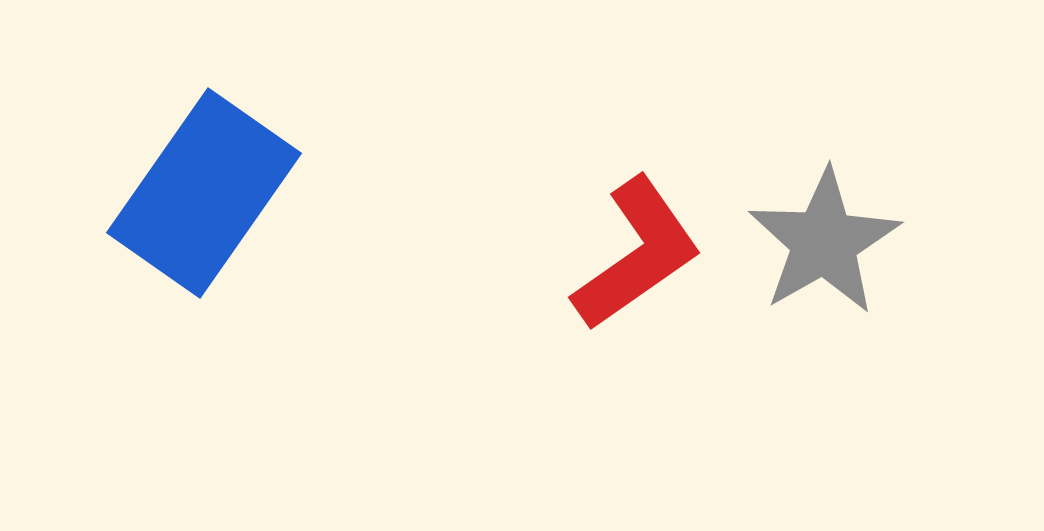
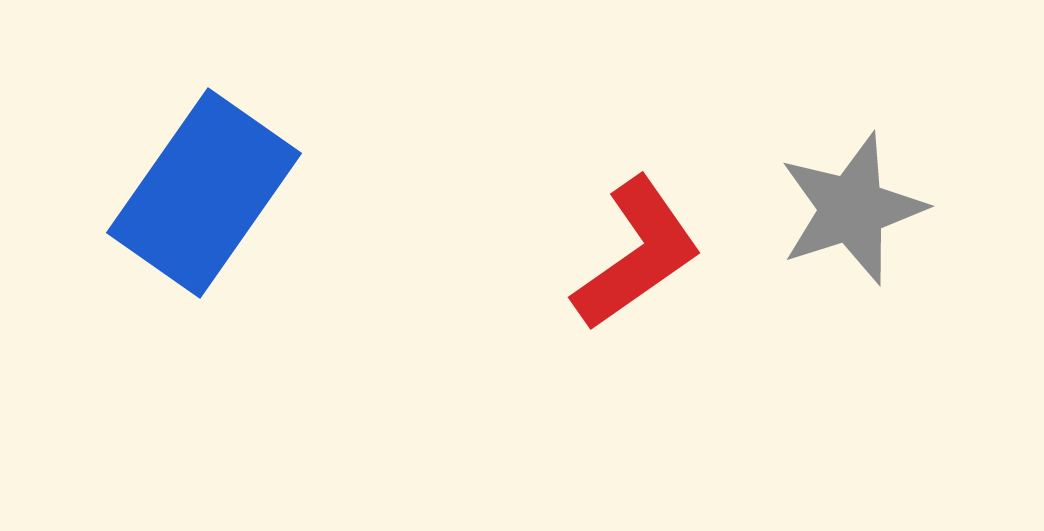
gray star: moved 28 px right, 33 px up; rotated 12 degrees clockwise
